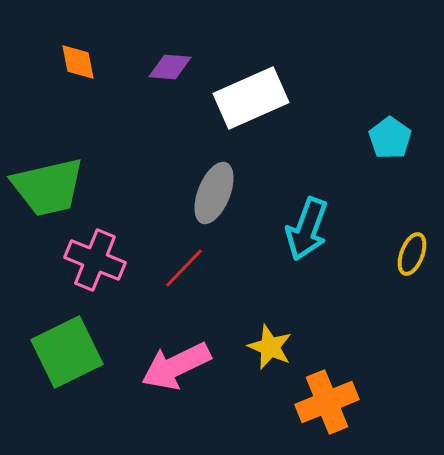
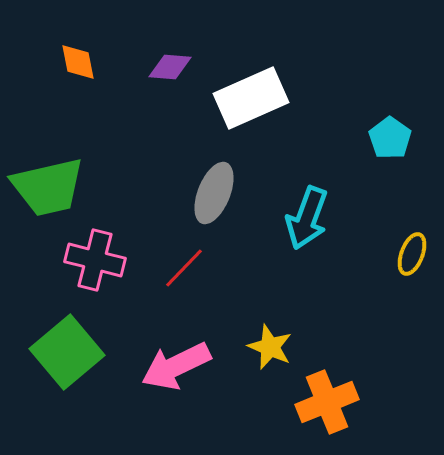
cyan arrow: moved 11 px up
pink cross: rotated 8 degrees counterclockwise
green square: rotated 14 degrees counterclockwise
